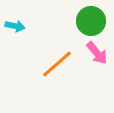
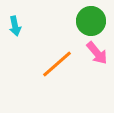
cyan arrow: rotated 66 degrees clockwise
